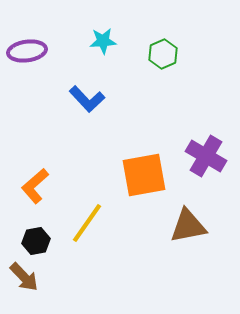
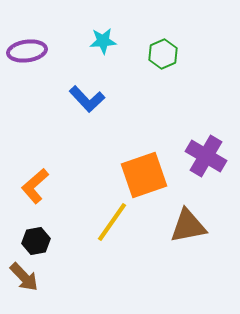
orange square: rotated 9 degrees counterclockwise
yellow line: moved 25 px right, 1 px up
